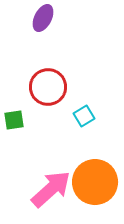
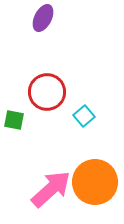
red circle: moved 1 px left, 5 px down
cyan square: rotated 10 degrees counterclockwise
green square: rotated 20 degrees clockwise
